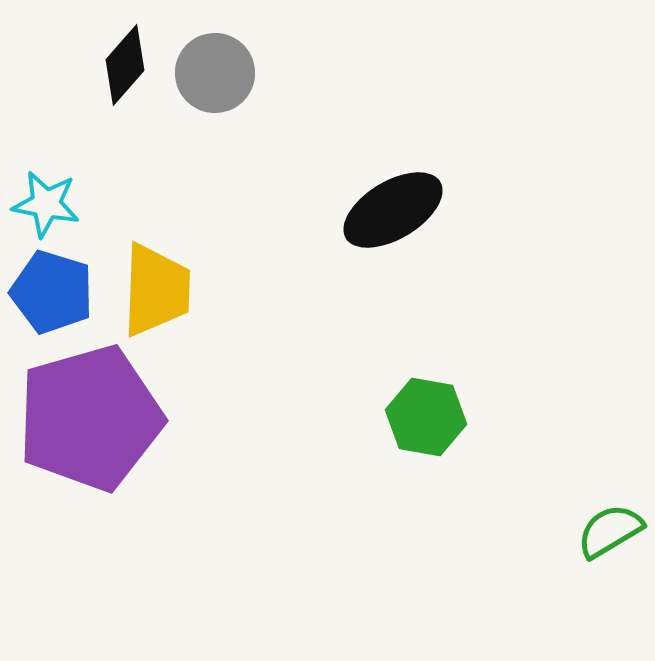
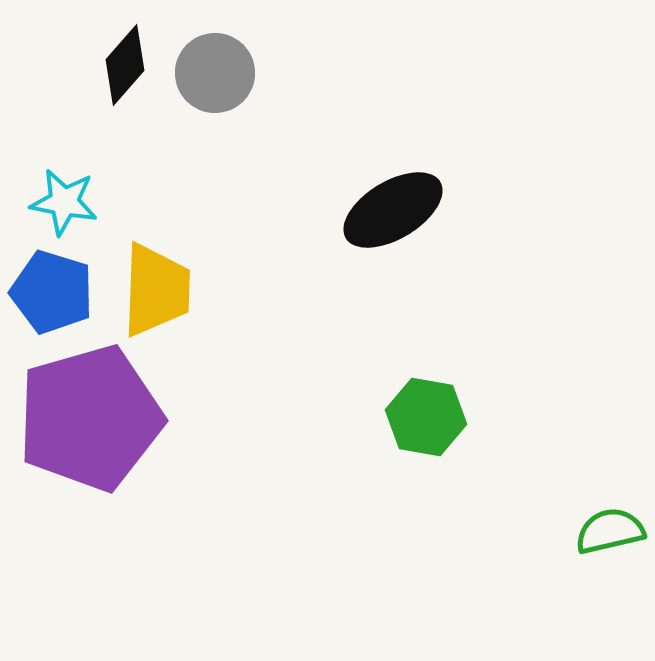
cyan star: moved 18 px right, 2 px up
green semicircle: rotated 18 degrees clockwise
